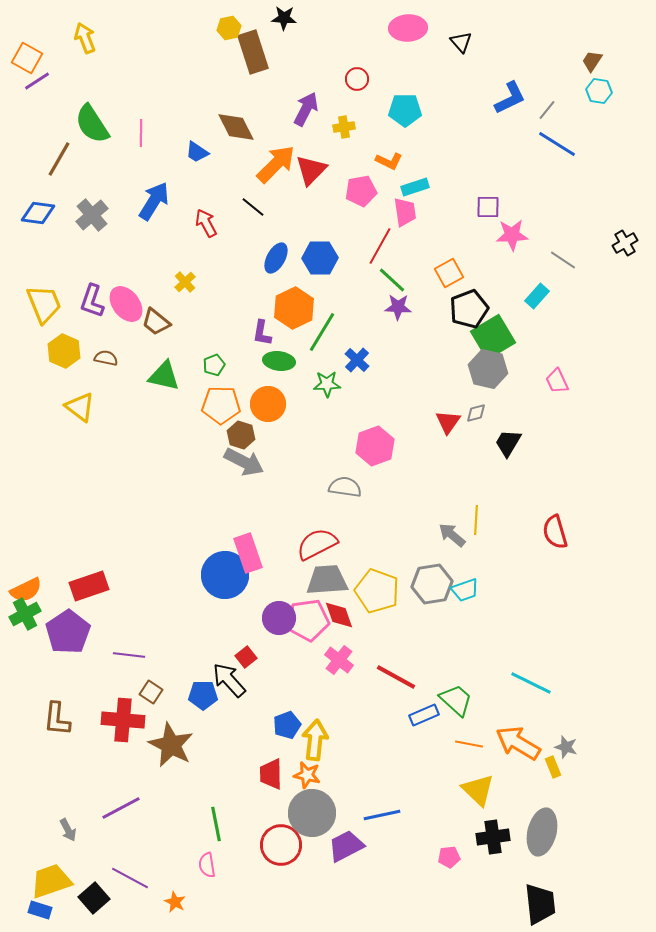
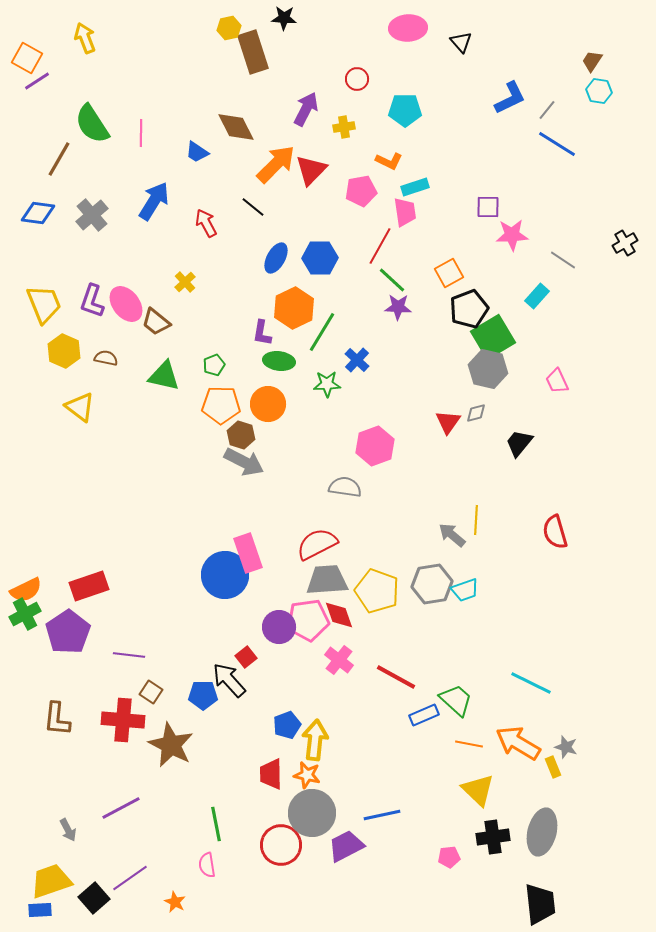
black trapezoid at (508, 443): moved 11 px right; rotated 8 degrees clockwise
purple circle at (279, 618): moved 9 px down
purple line at (130, 878): rotated 63 degrees counterclockwise
blue rectangle at (40, 910): rotated 20 degrees counterclockwise
